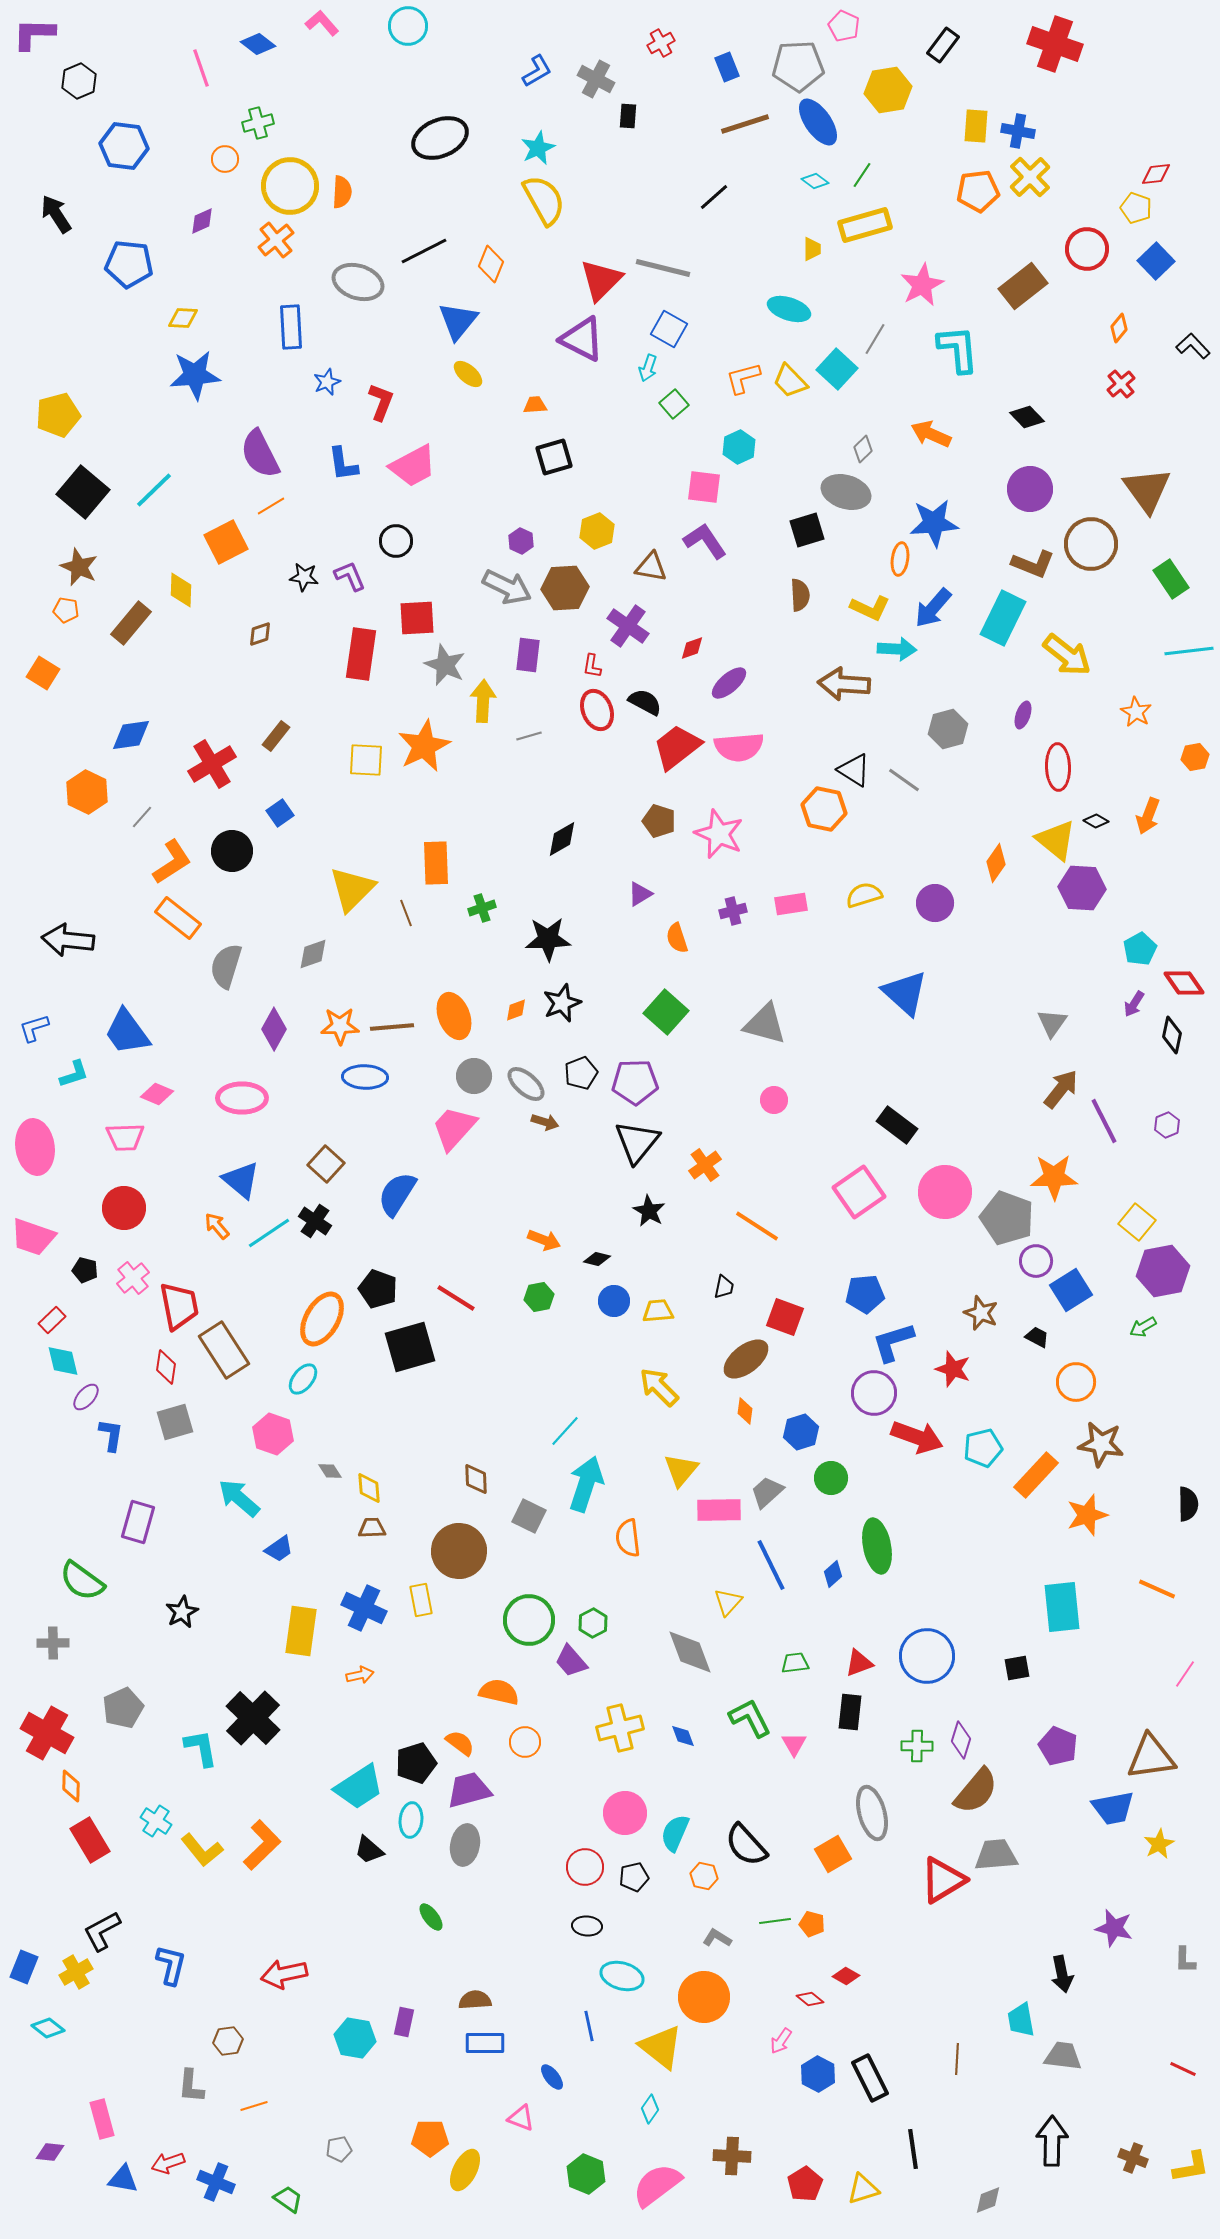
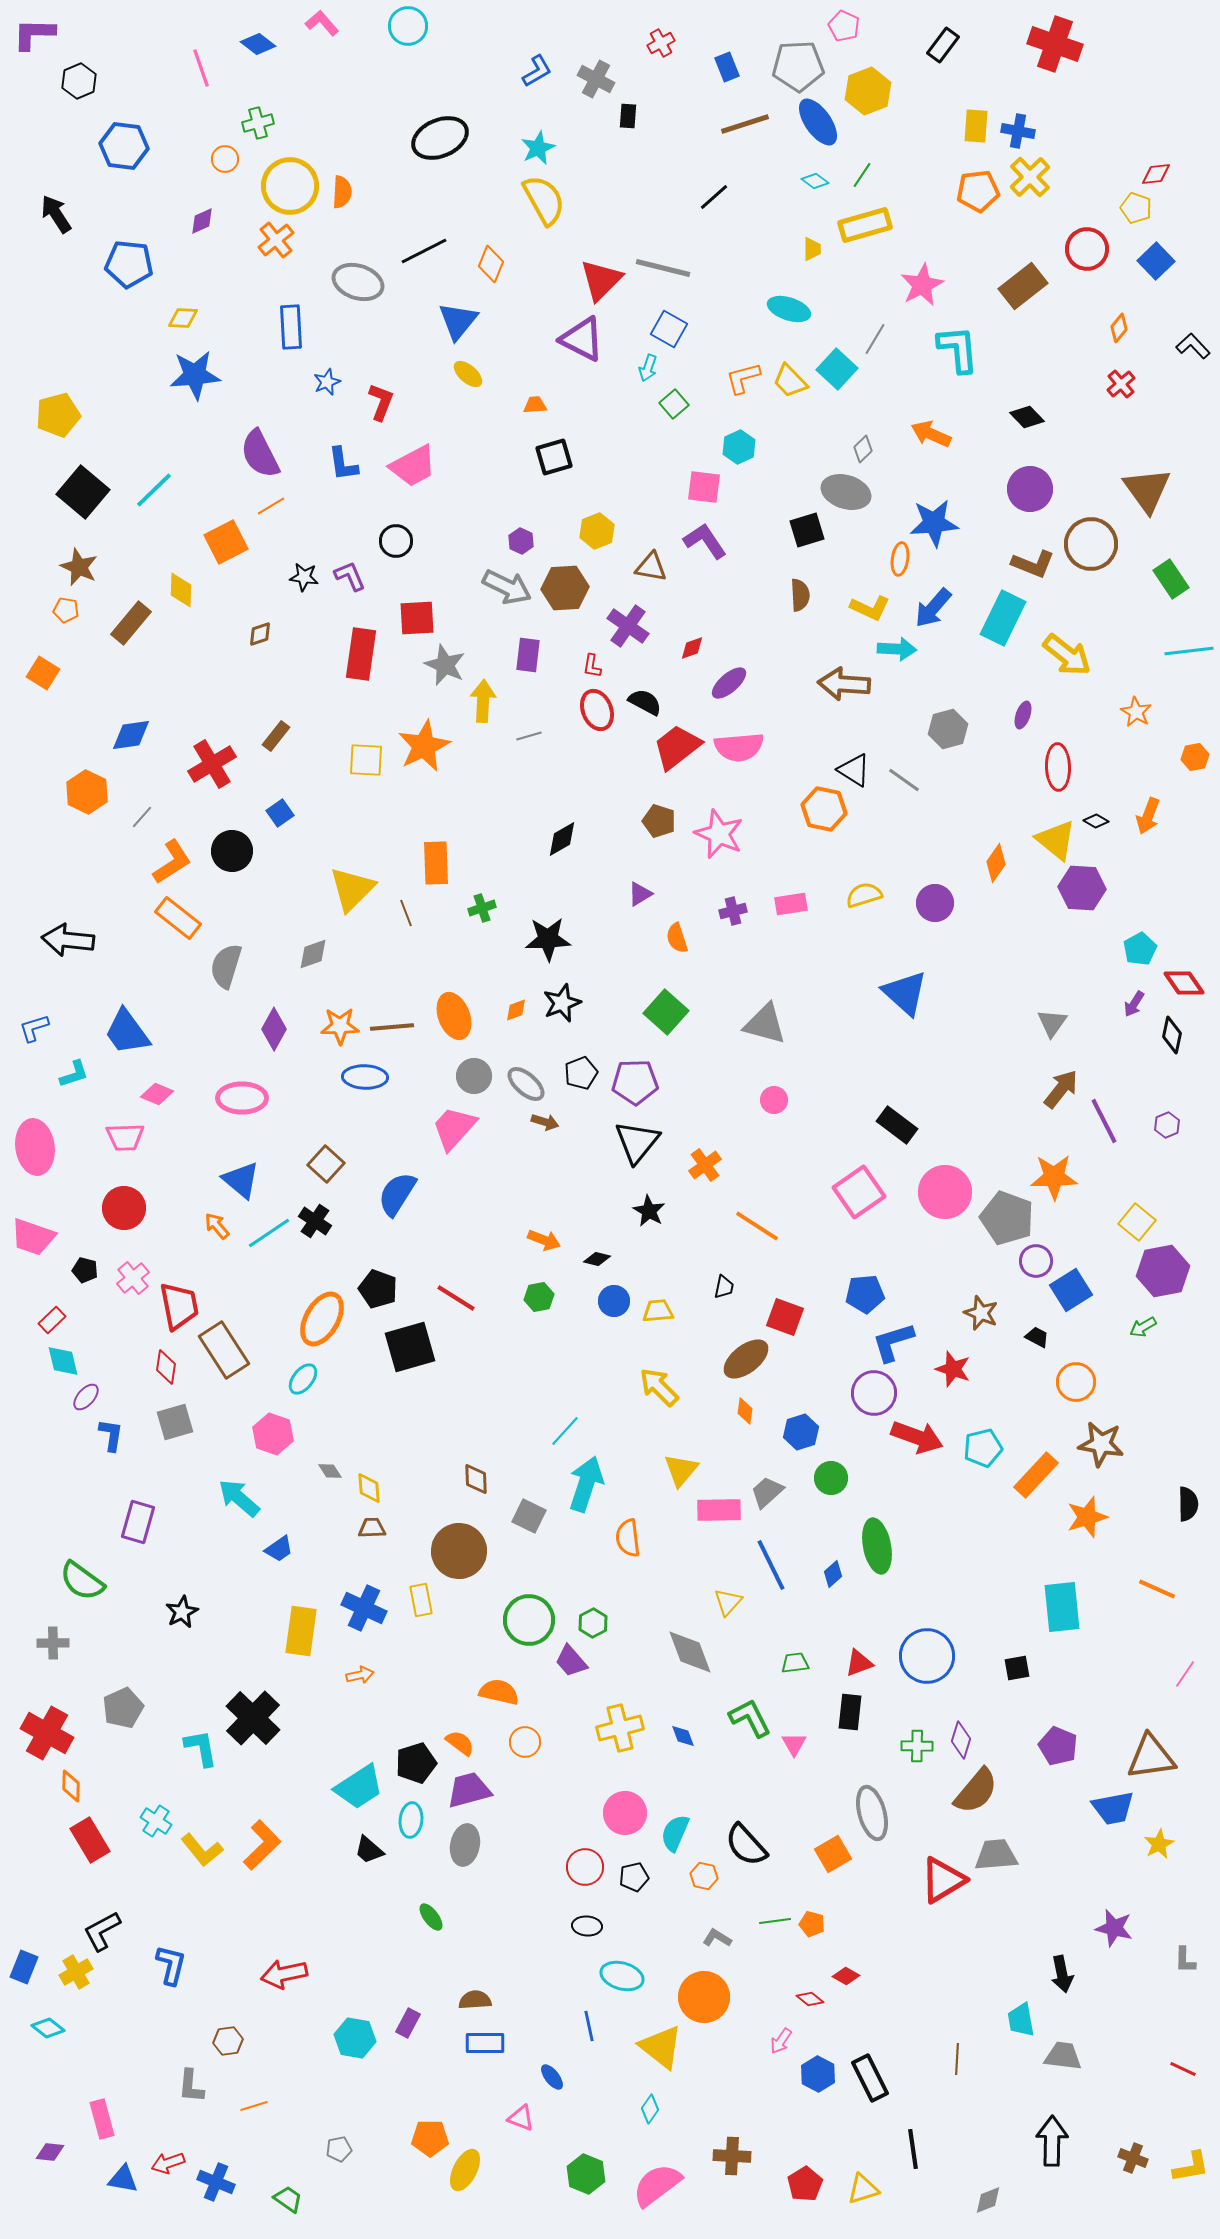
yellow hexagon at (888, 90): moved 20 px left, 1 px down; rotated 12 degrees counterclockwise
orange star at (1087, 1515): moved 2 px down
purple rectangle at (404, 2022): moved 4 px right, 1 px down; rotated 16 degrees clockwise
